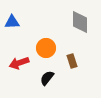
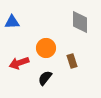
black semicircle: moved 2 px left
